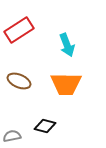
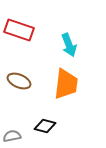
red rectangle: rotated 52 degrees clockwise
cyan arrow: moved 2 px right
orange trapezoid: rotated 84 degrees counterclockwise
